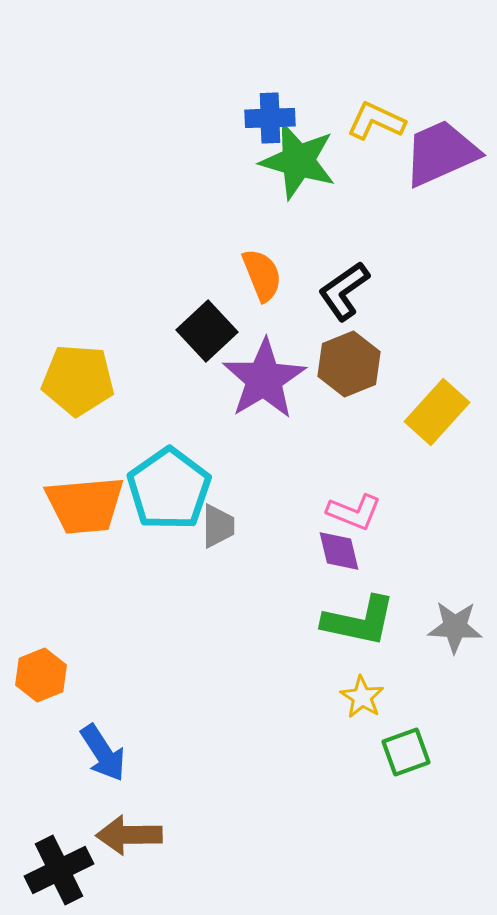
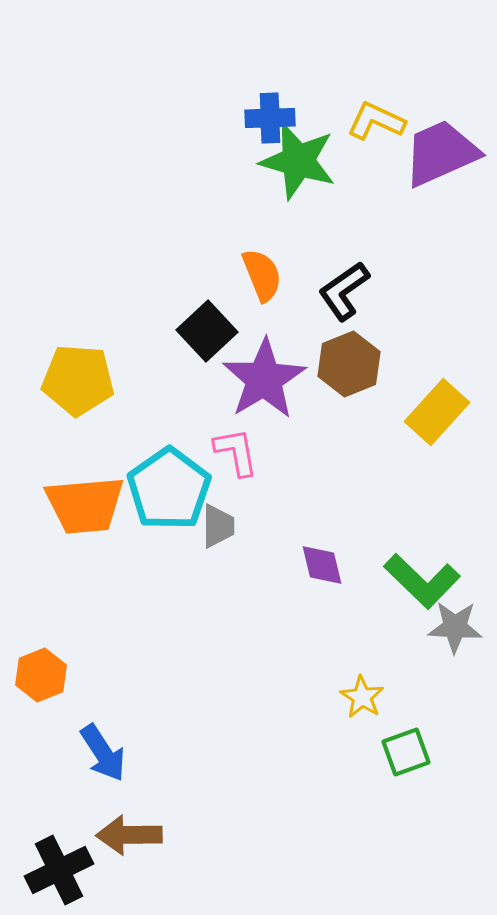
pink L-shape: moved 118 px left, 60 px up; rotated 122 degrees counterclockwise
purple diamond: moved 17 px left, 14 px down
green L-shape: moved 63 px right, 40 px up; rotated 32 degrees clockwise
